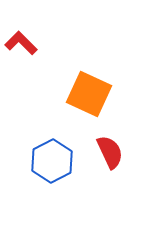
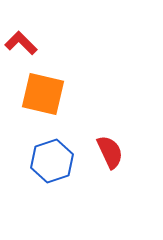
orange square: moved 46 px left; rotated 12 degrees counterclockwise
blue hexagon: rotated 9 degrees clockwise
